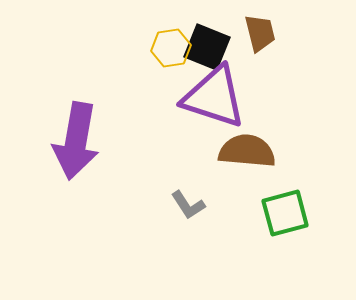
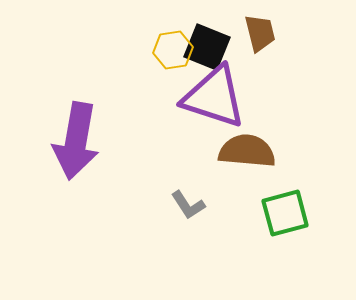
yellow hexagon: moved 2 px right, 2 px down
